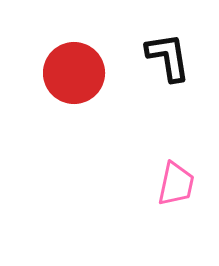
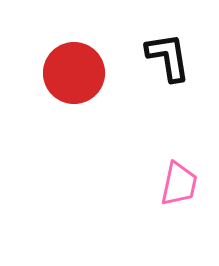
pink trapezoid: moved 3 px right
